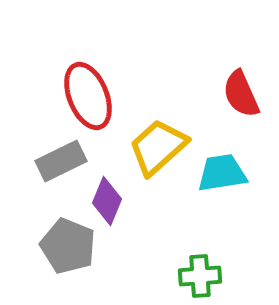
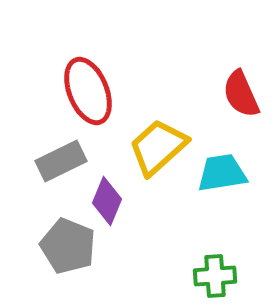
red ellipse: moved 5 px up
green cross: moved 15 px right
